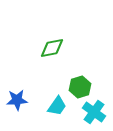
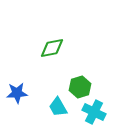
blue star: moved 7 px up
cyan trapezoid: moved 1 px right, 1 px down; rotated 115 degrees clockwise
cyan cross: rotated 10 degrees counterclockwise
